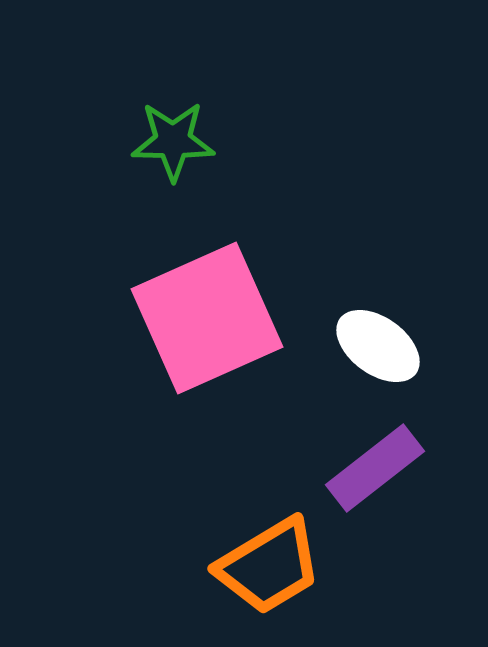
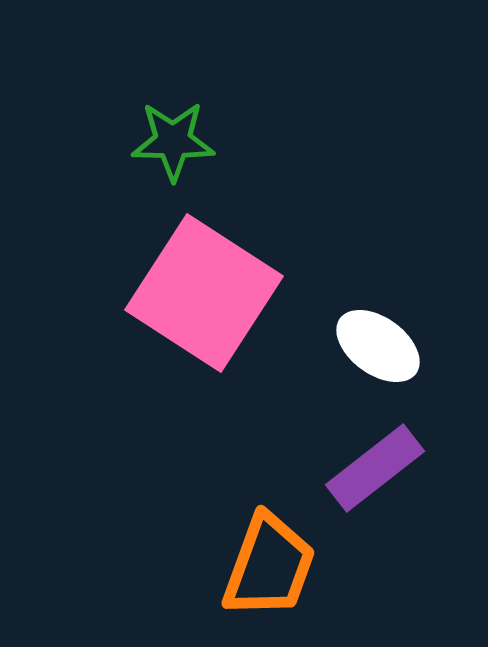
pink square: moved 3 px left, 25 px up; rotated 33 degrees counterclockwise
orange trapezoid: rotated 39 degrees counterclockwise
